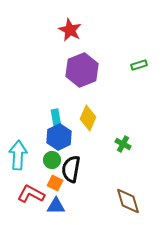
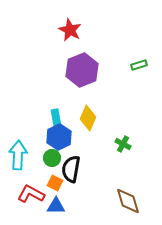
green circle: moved 2 px up
